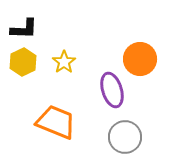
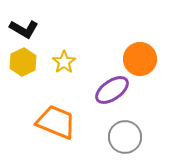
black L-shape: rotated 28 degrees clockwise
purple ellipse: rotated 72 degrees clockwise
